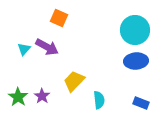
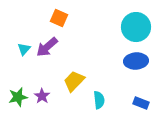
cyan circle: moved 1 px right, 3 px up
purple arrow: rotated 110 degrees clockwise
green star: rotated 24 degrees clockwise
